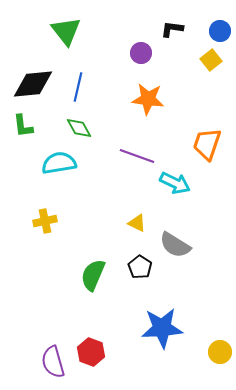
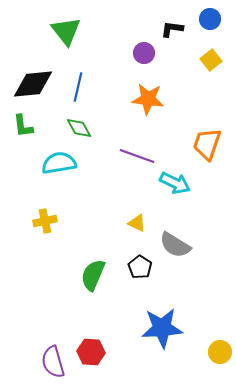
blue circle: moved 10 px left, 12 px up
purple circle: moved 3 px right
red hexagon: rotated 16 degrees counterclockwise
